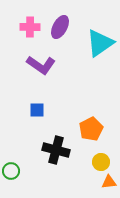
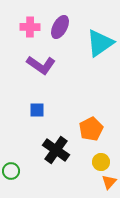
black cross: rotated 20 degrees clockwise
orange triangle: rotated 42 degrees counterclockwise
